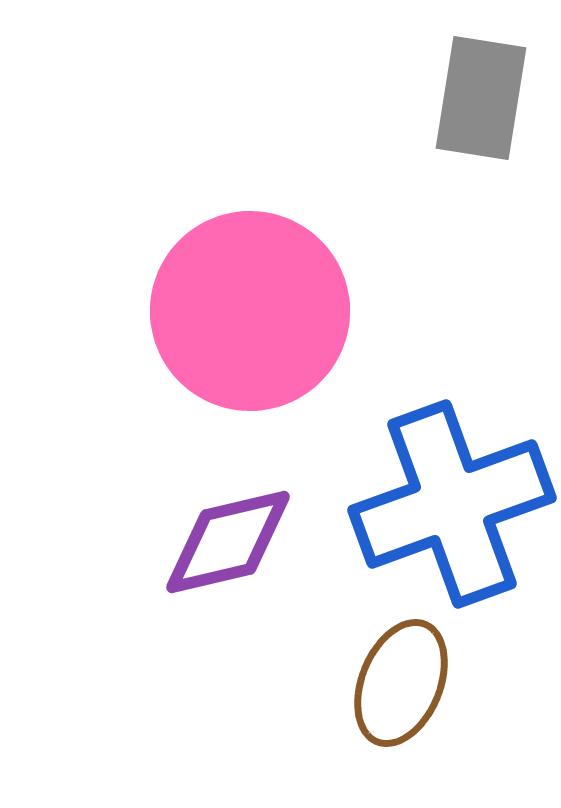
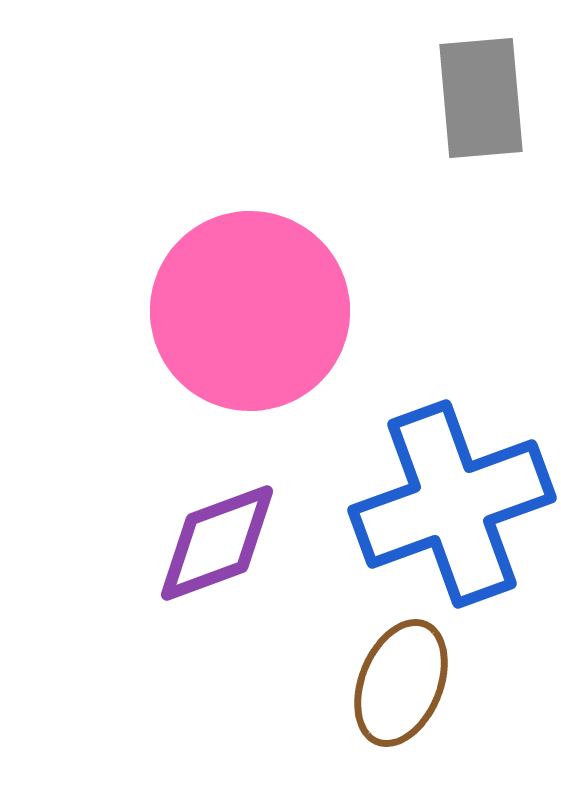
gray rectangle: rotated 14 degrees counterclockwise
purple diamond: moved 11 px left, 1 px down; rotated 7 degrees counterclockwise
